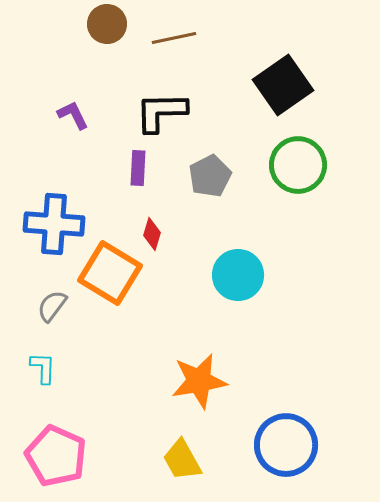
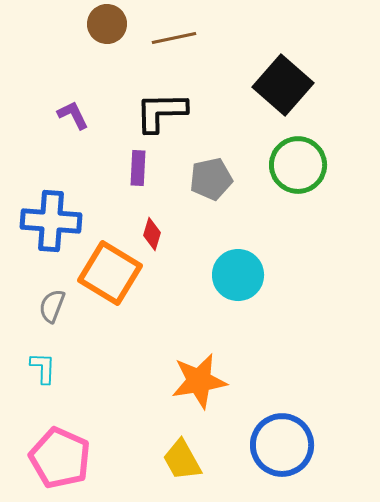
black square: rotated 14 degrees counterclockwise
gray pentagon: moved 1 px right, 3 px down; rotated 15 degrees clockwise
blue cross: moved 3 px left, 3 px up
gray semicircle: rotated 16 degrees counterclockwise
blue circle: moved 4 px left
pink pentagon: moved 4 px right, 2 px down
